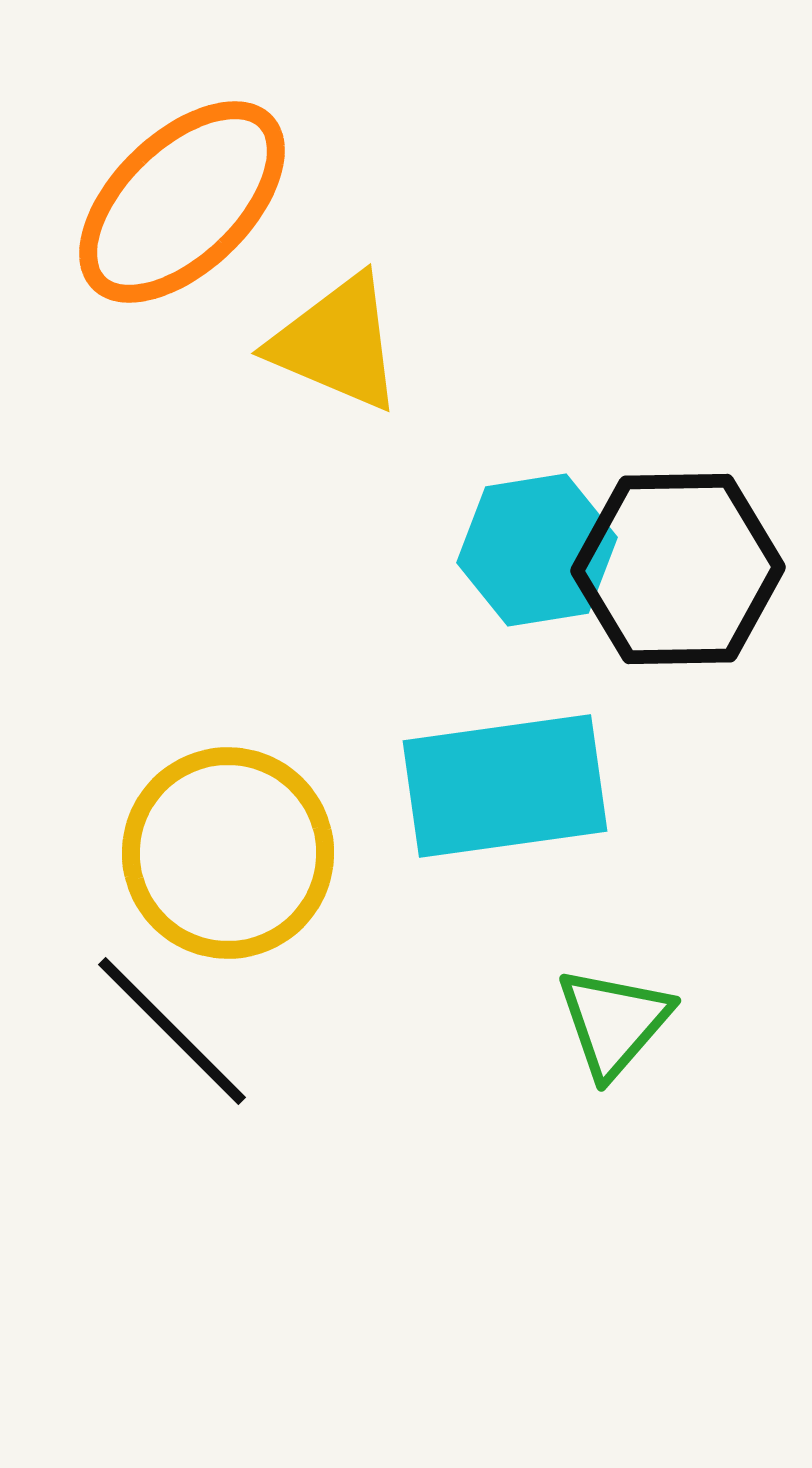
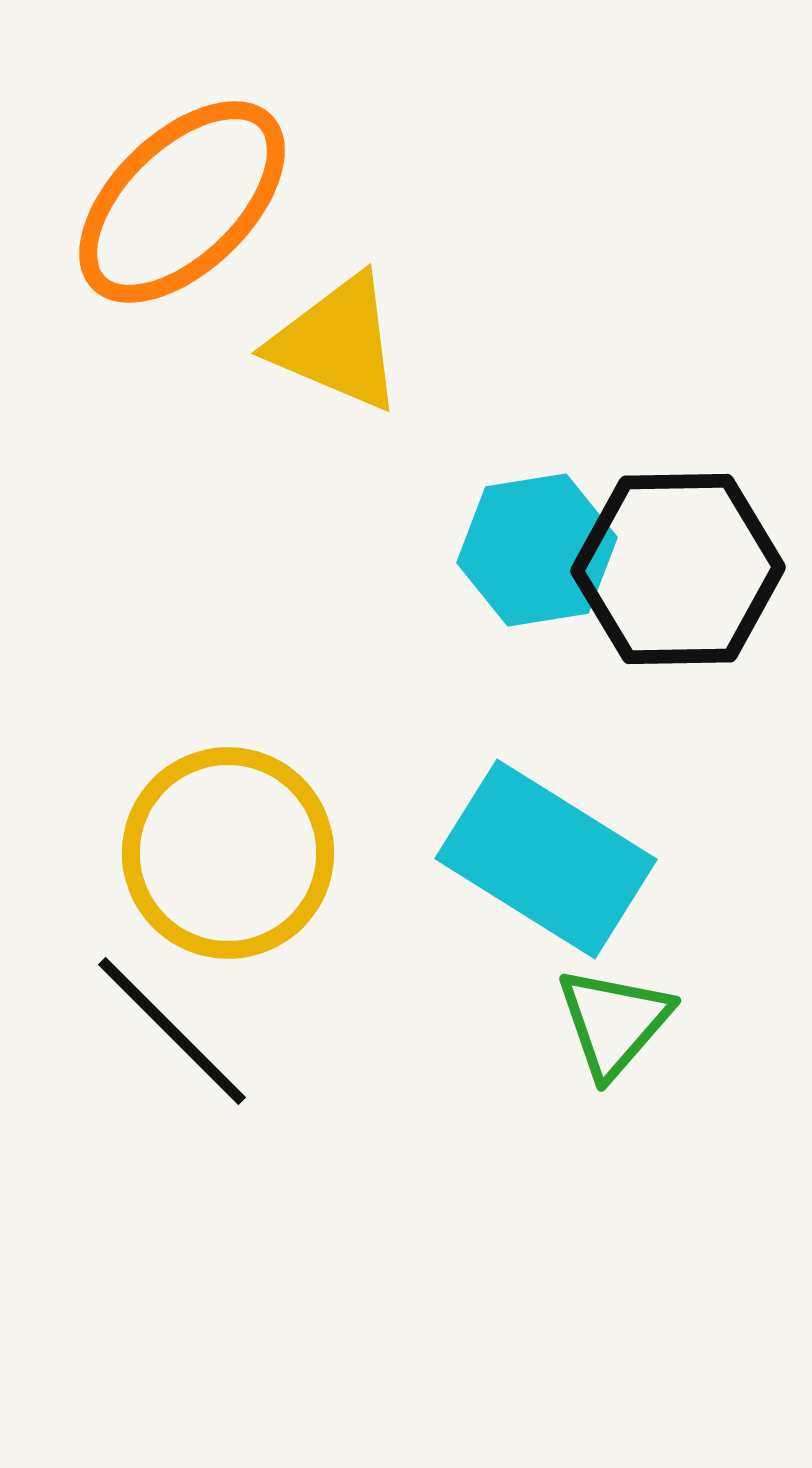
cyan rectangle: moved 41 px right, 73 px down; rotated 40 degrees clockwise
